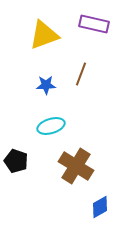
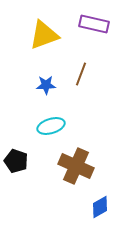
brown cross: rotated 8 degrees counterclockwise
